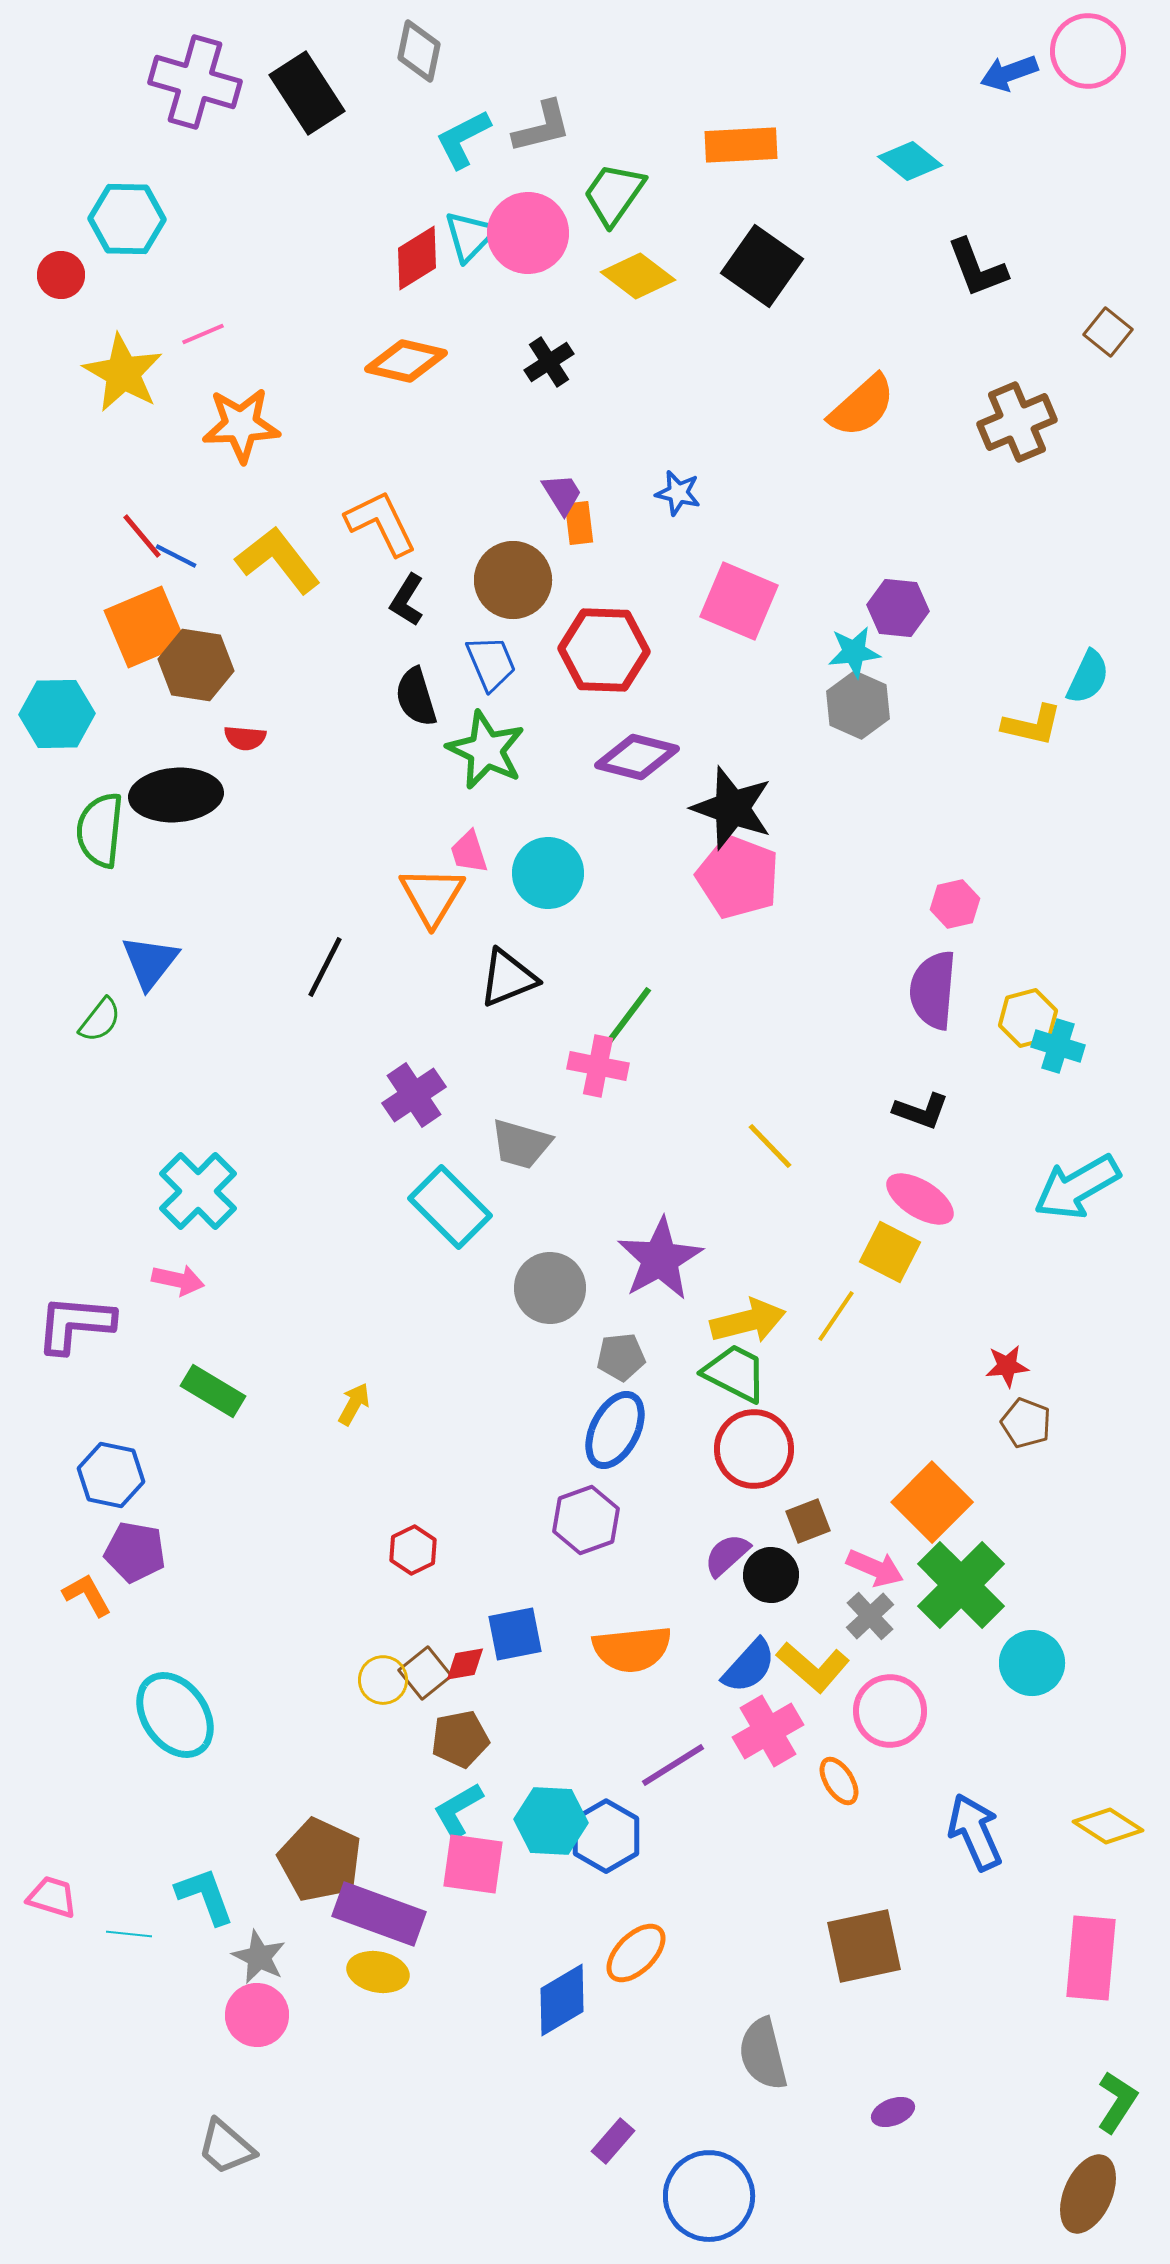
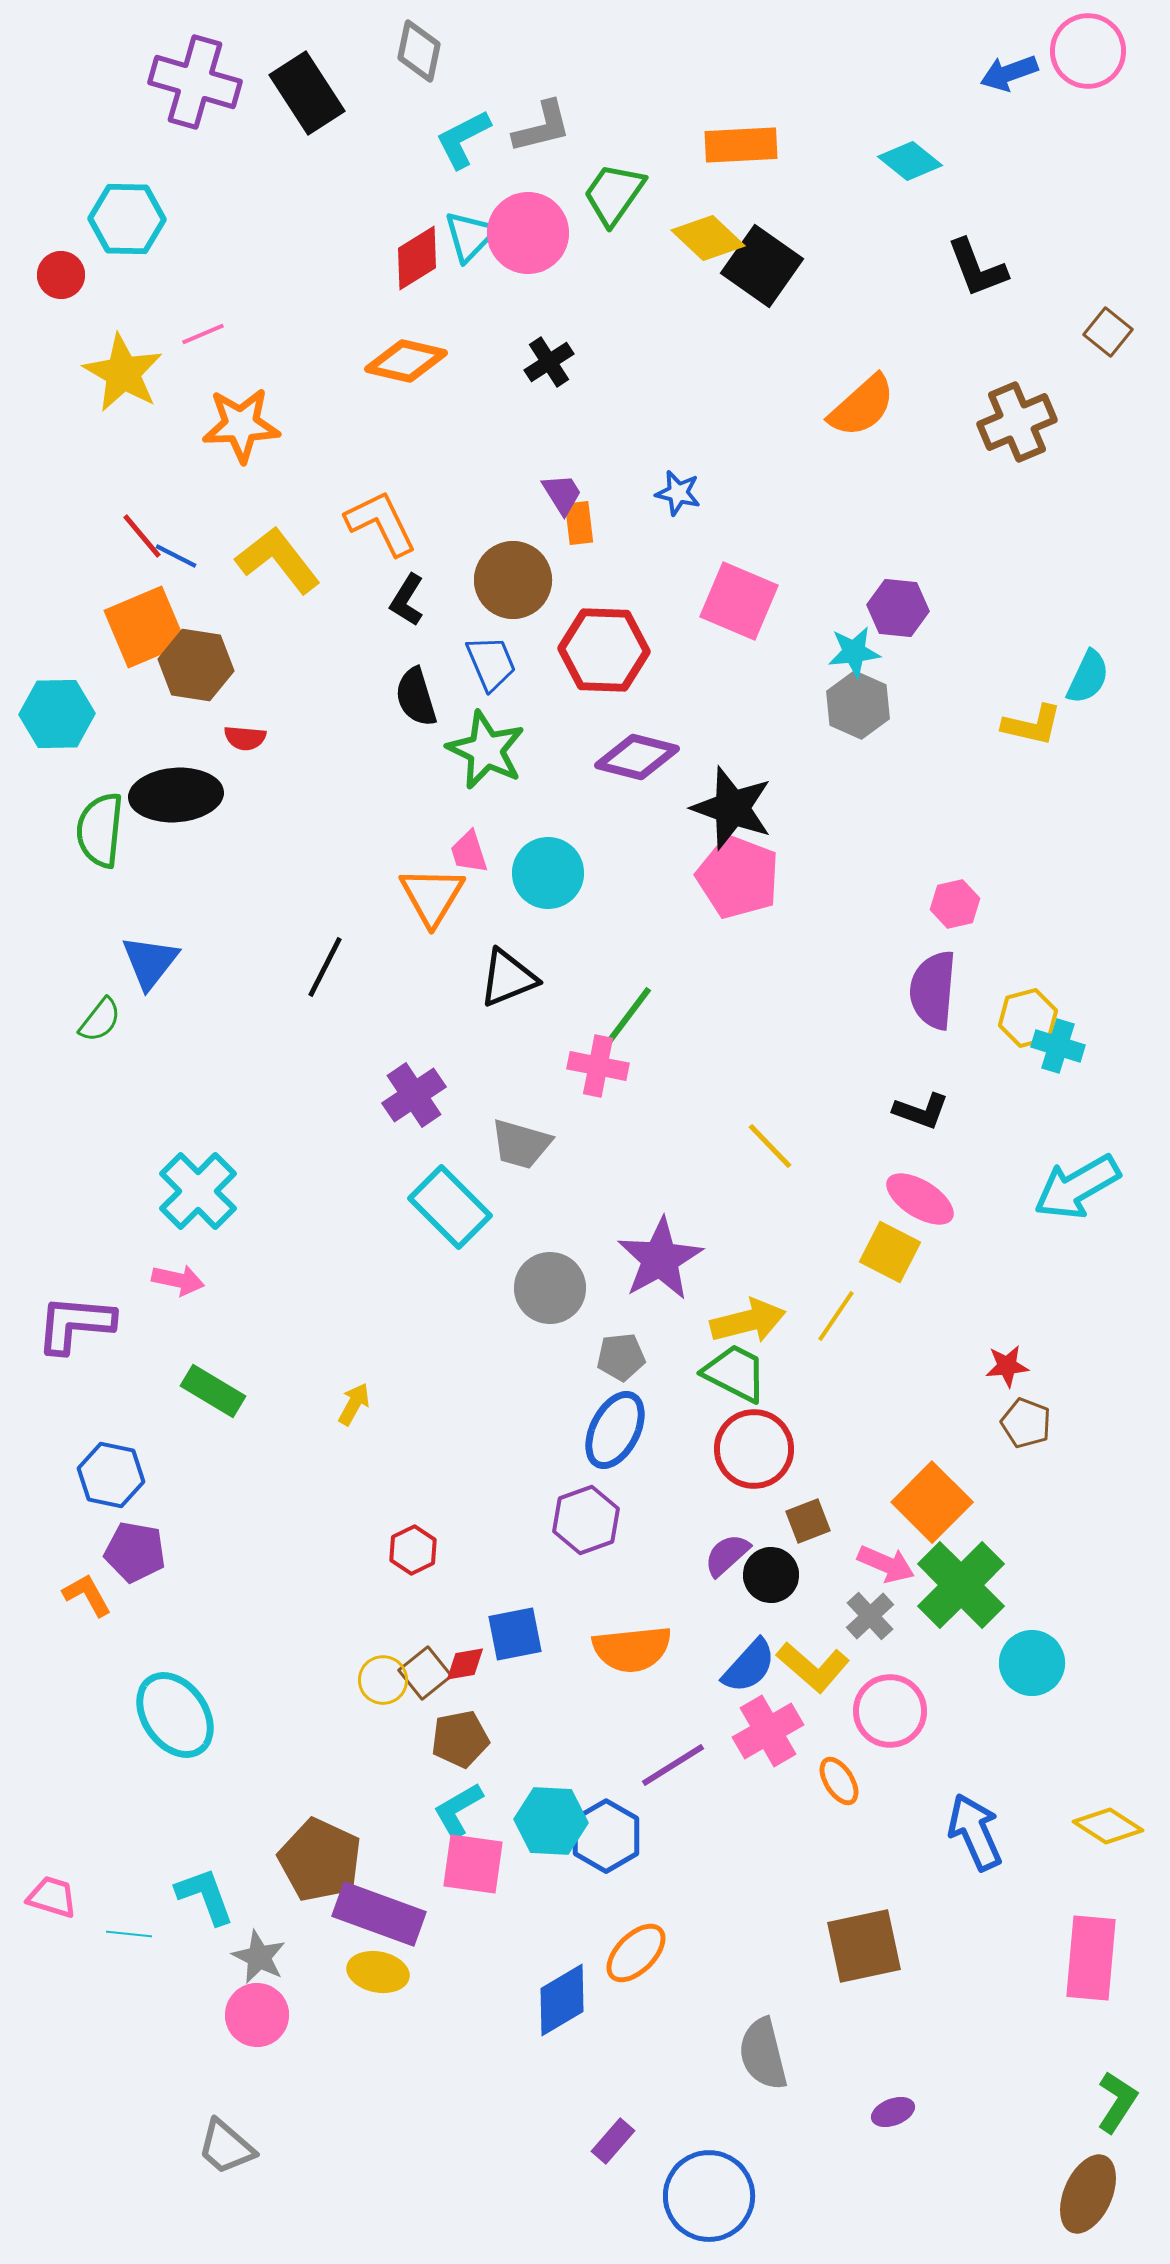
yellow diamond at (638, 276): moved 70 px right, 38 px up; rotated 6 degrees clockwise
pink arrow at (875, 1568): moved 11 px right, 4 px up
